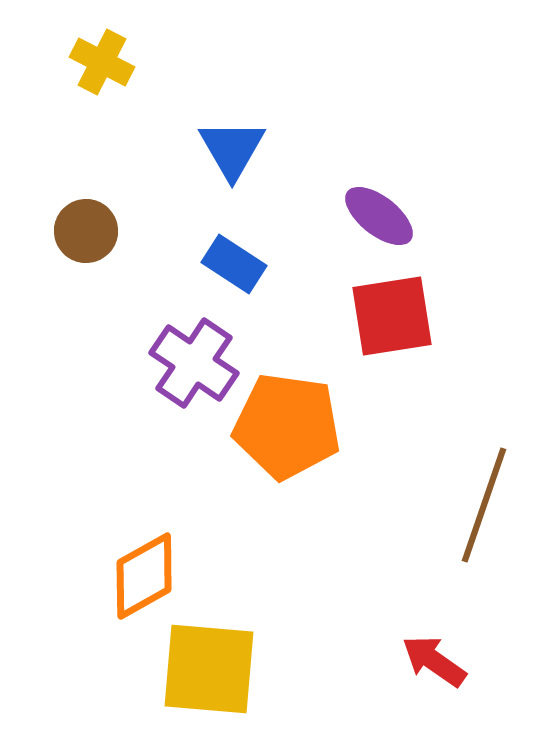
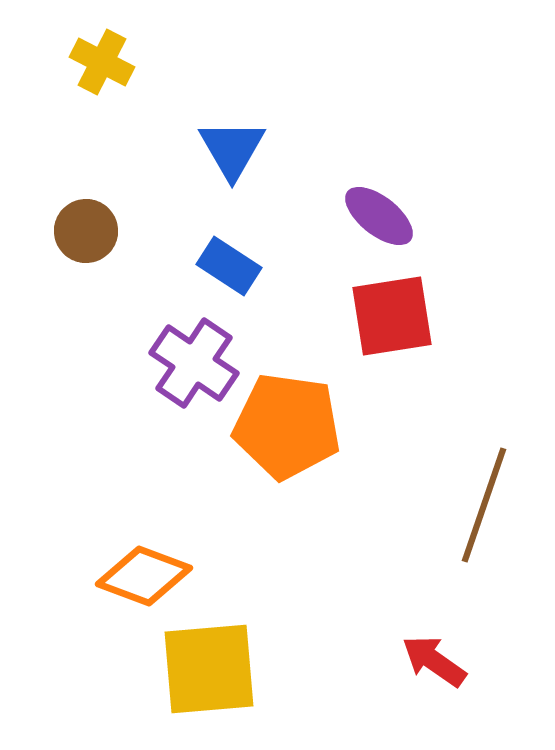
blue rectangle: moved 5 px left, 2 px down
orange diamond: rotated 50 degrees clockwise
yellow square: rotated 10 degrees counterclockwise
